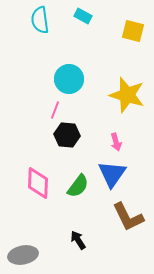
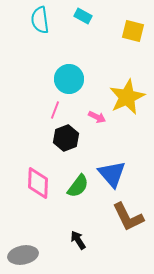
yellow star: moved 2 px down; rotated 30 degrees clockwise
black hexagon: moved 1 px left, 3 px down; rotated 25 degrees counterclockwise
pink arrow: moved 19 px left, 25 px up; rotated 48 degrees counterclockwise
blue triangle: rotated 16 degrees counterclockwise
